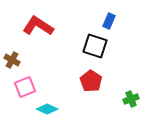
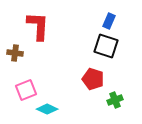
red L-shape: rotated 60 degrees clockwise
black square: moved 11 px right
brown cross: moved 3 px right, 7 px up; rotated 21 degrees counterclockwise
red pentagon: moved 2 px right, 2 px up; rotated 15 degrees counterclockwise
pink square: moved 1 px right, 3 px down
green cross: moved 16 px left, 1 px down
